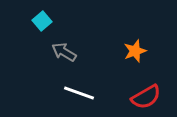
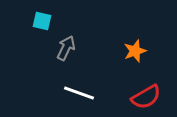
cyan square: rotated 36 degrees counterclockwise
gray arrow: moved 2 px right, 4 px up; rotated 85 degrees clockwise
